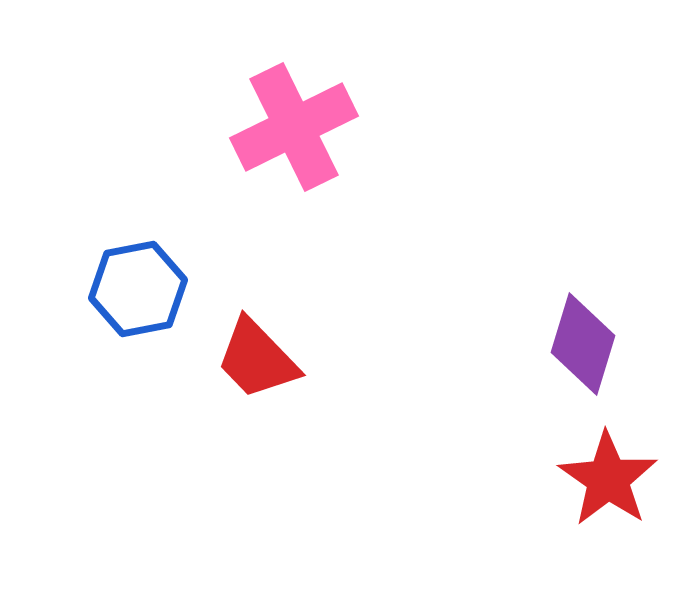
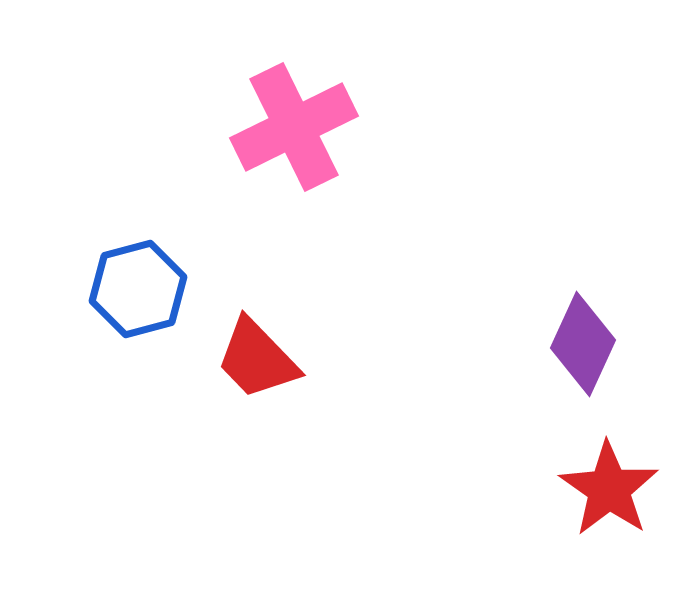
blue hexagon: rotated 4 degrees counterclockwise
purple diamond: rotated 8 degrees clockwise
red star: moved 1 px right, 10 px down
